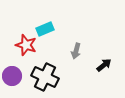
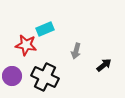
red star: rotated 10 degrees counterclockwise
